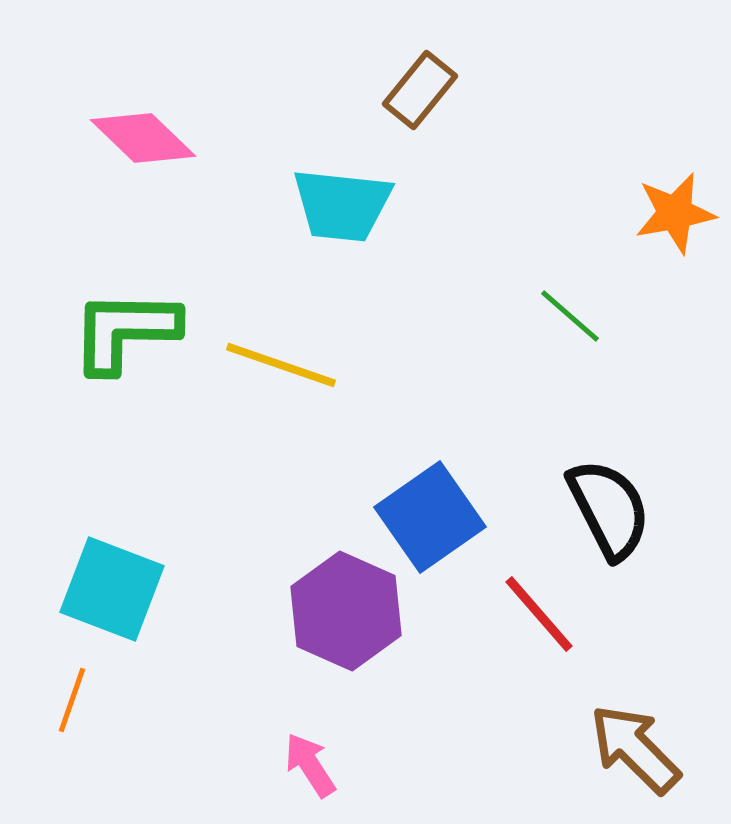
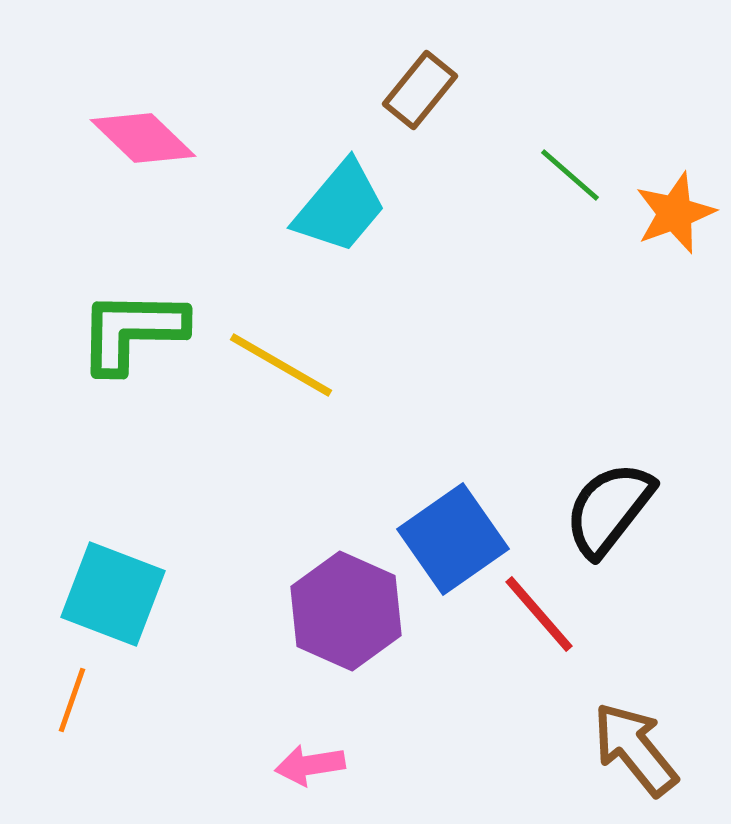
cyan trapezoid: moved 2 px left, 2 px down; rotated 56 degrees counterclockwise
orange star: rotated 10 degrees counterclockwise
green line: moved 141 px up
green L-shape: moved 7 px right
yellow line: rotated 11 degrees clockwise
black semicircle: rotated 115 degrees counterclockwise
blue square: moved 23 px right, 22 px down
cyan square: moved 1 px right, 5 px down
brown arrow: rotated 6 degrees clockwise
pink arrow: rotated 66 degrees counterclockwise
